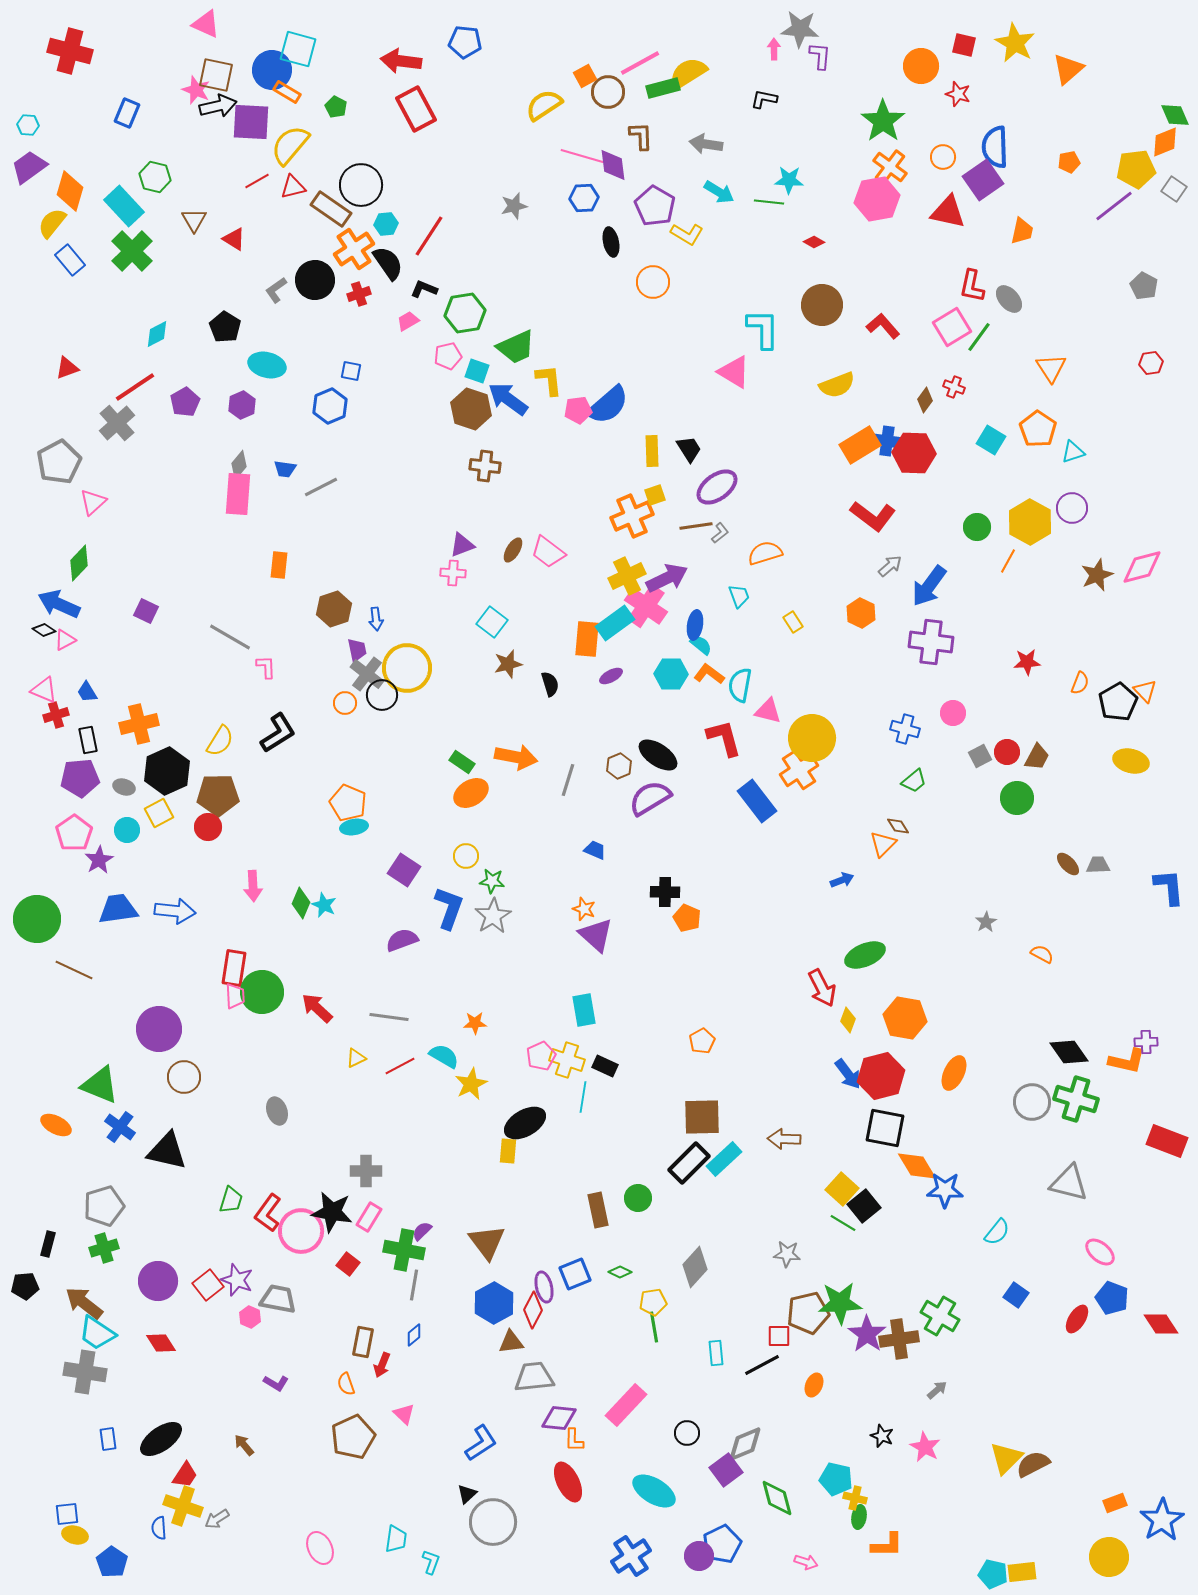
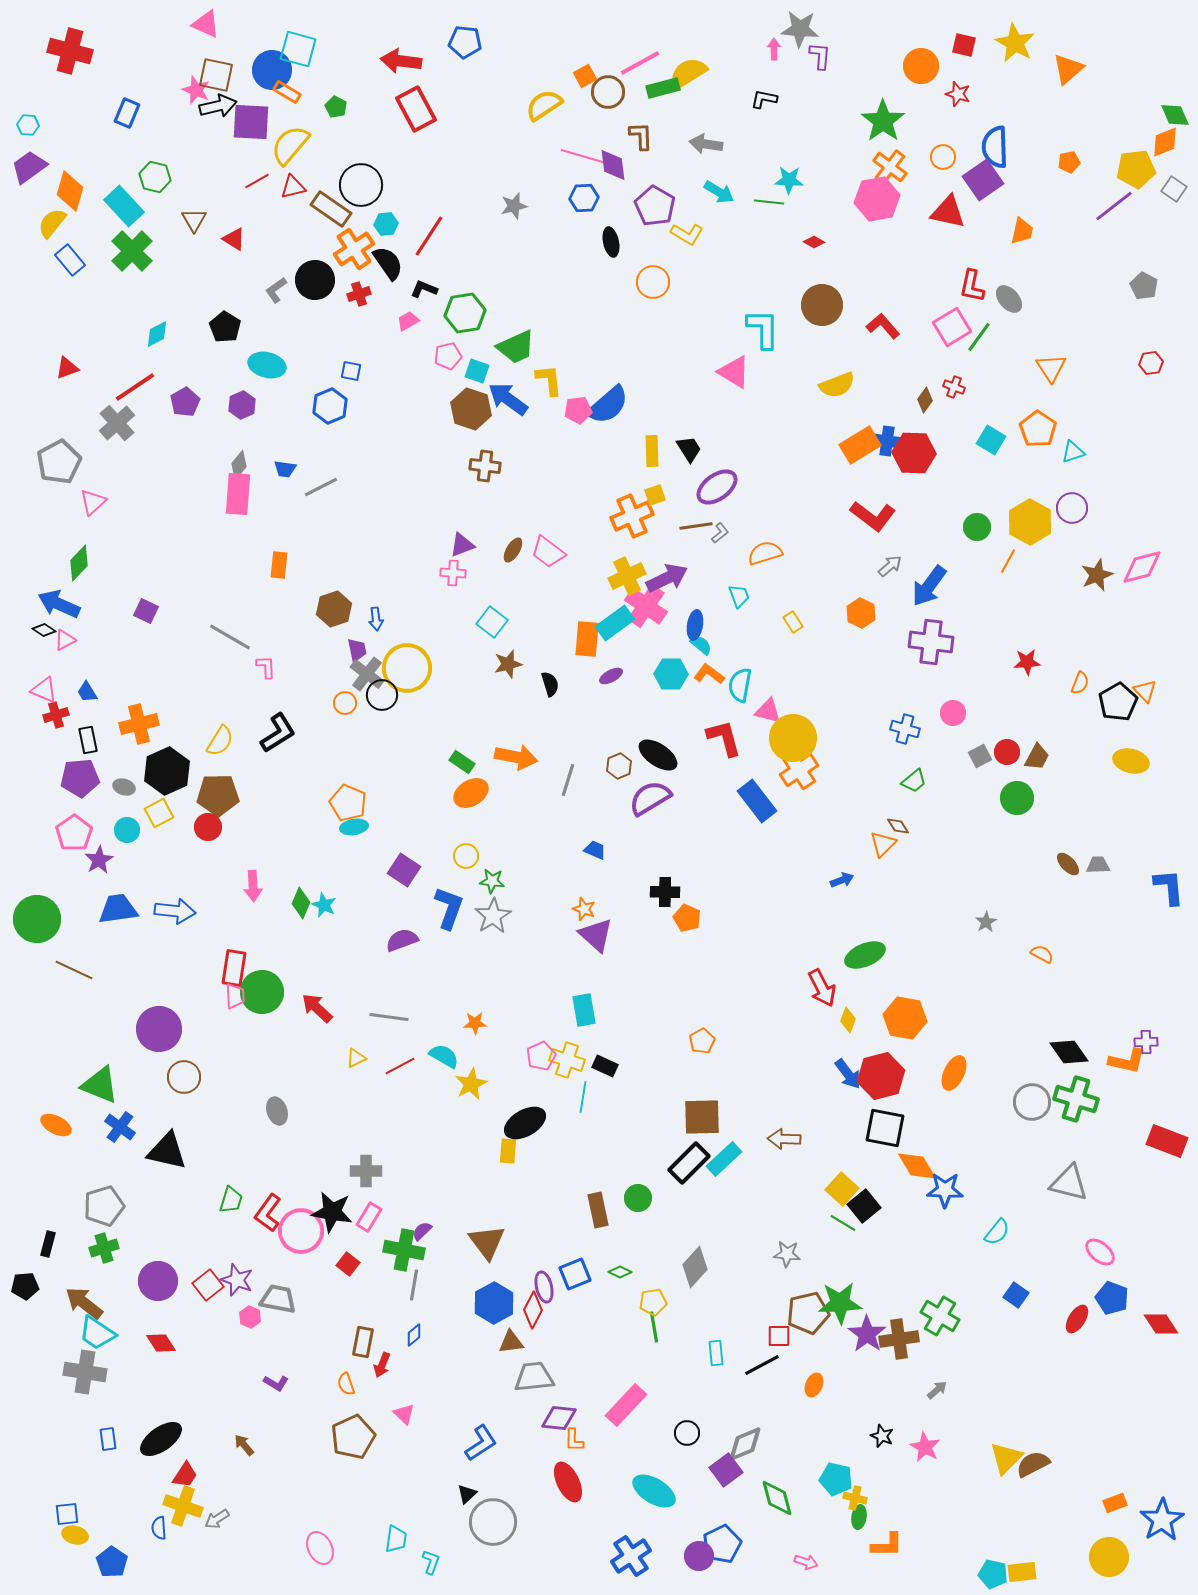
yellow circle at (812, 738): moved 19 px left
